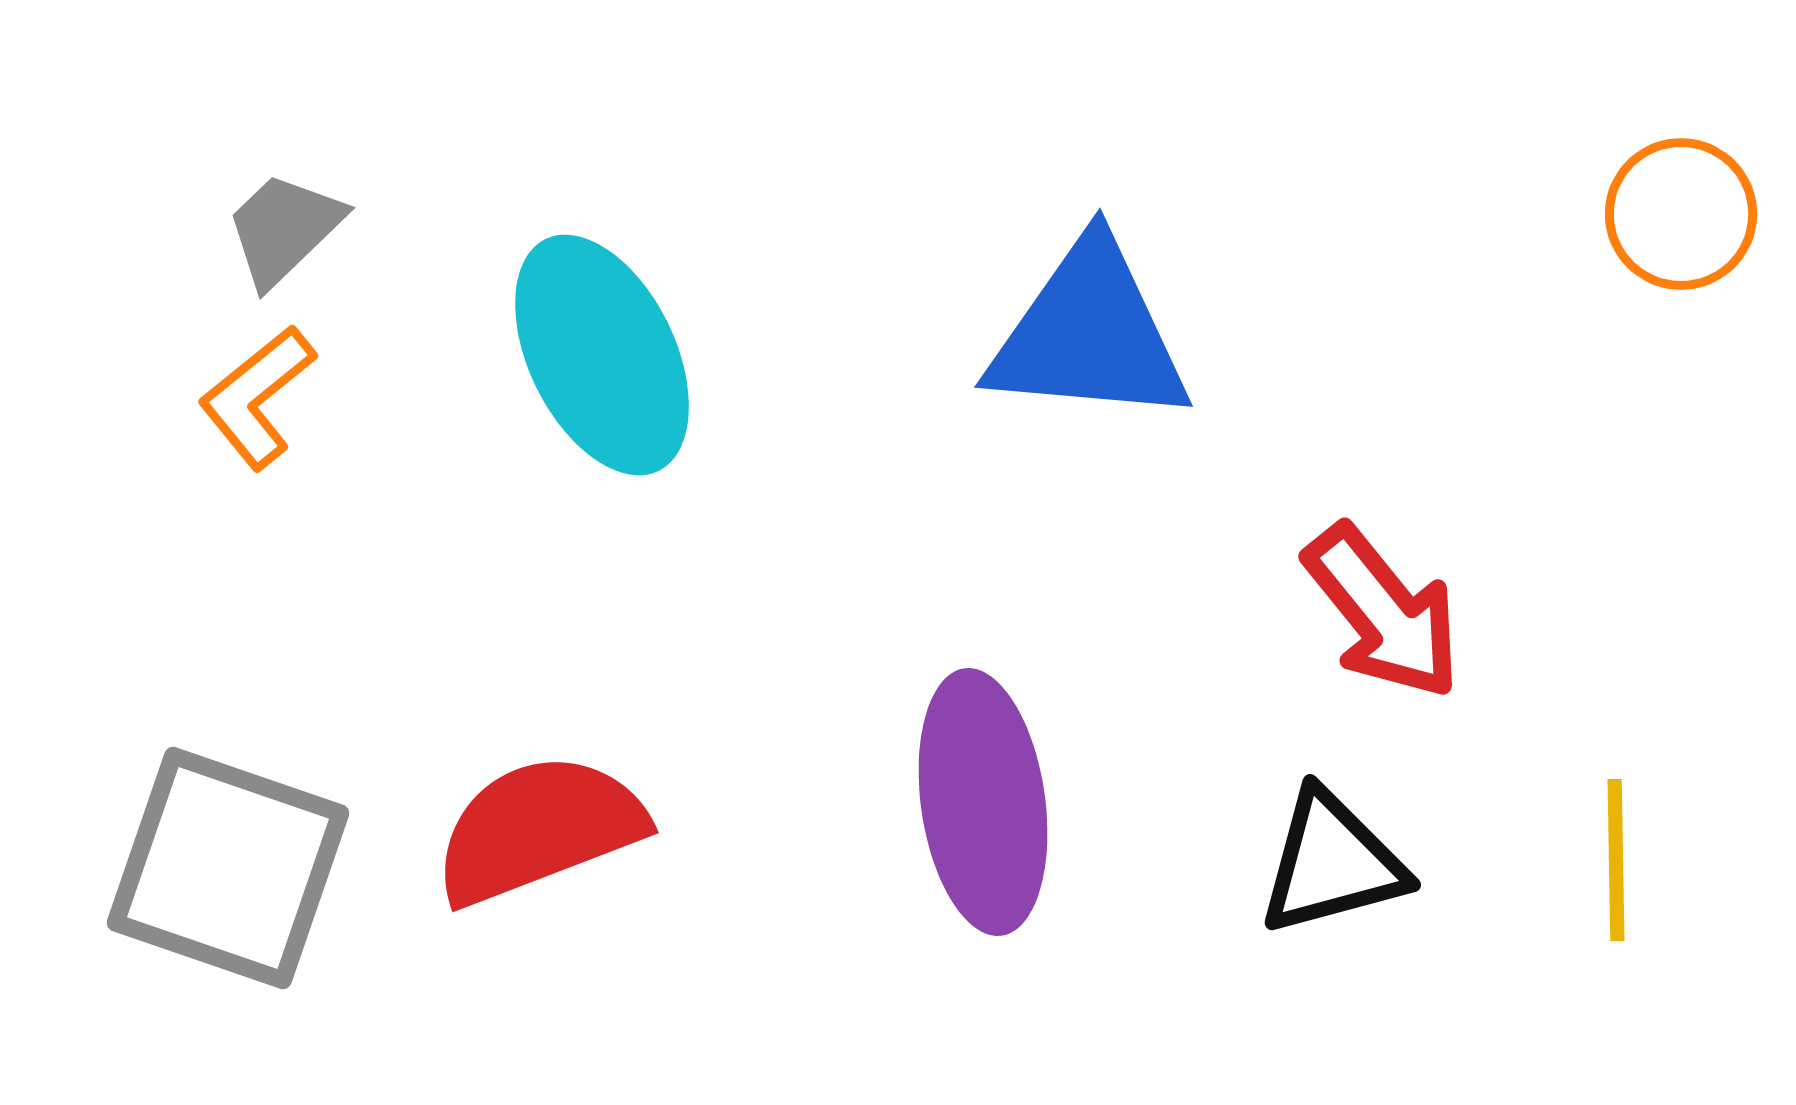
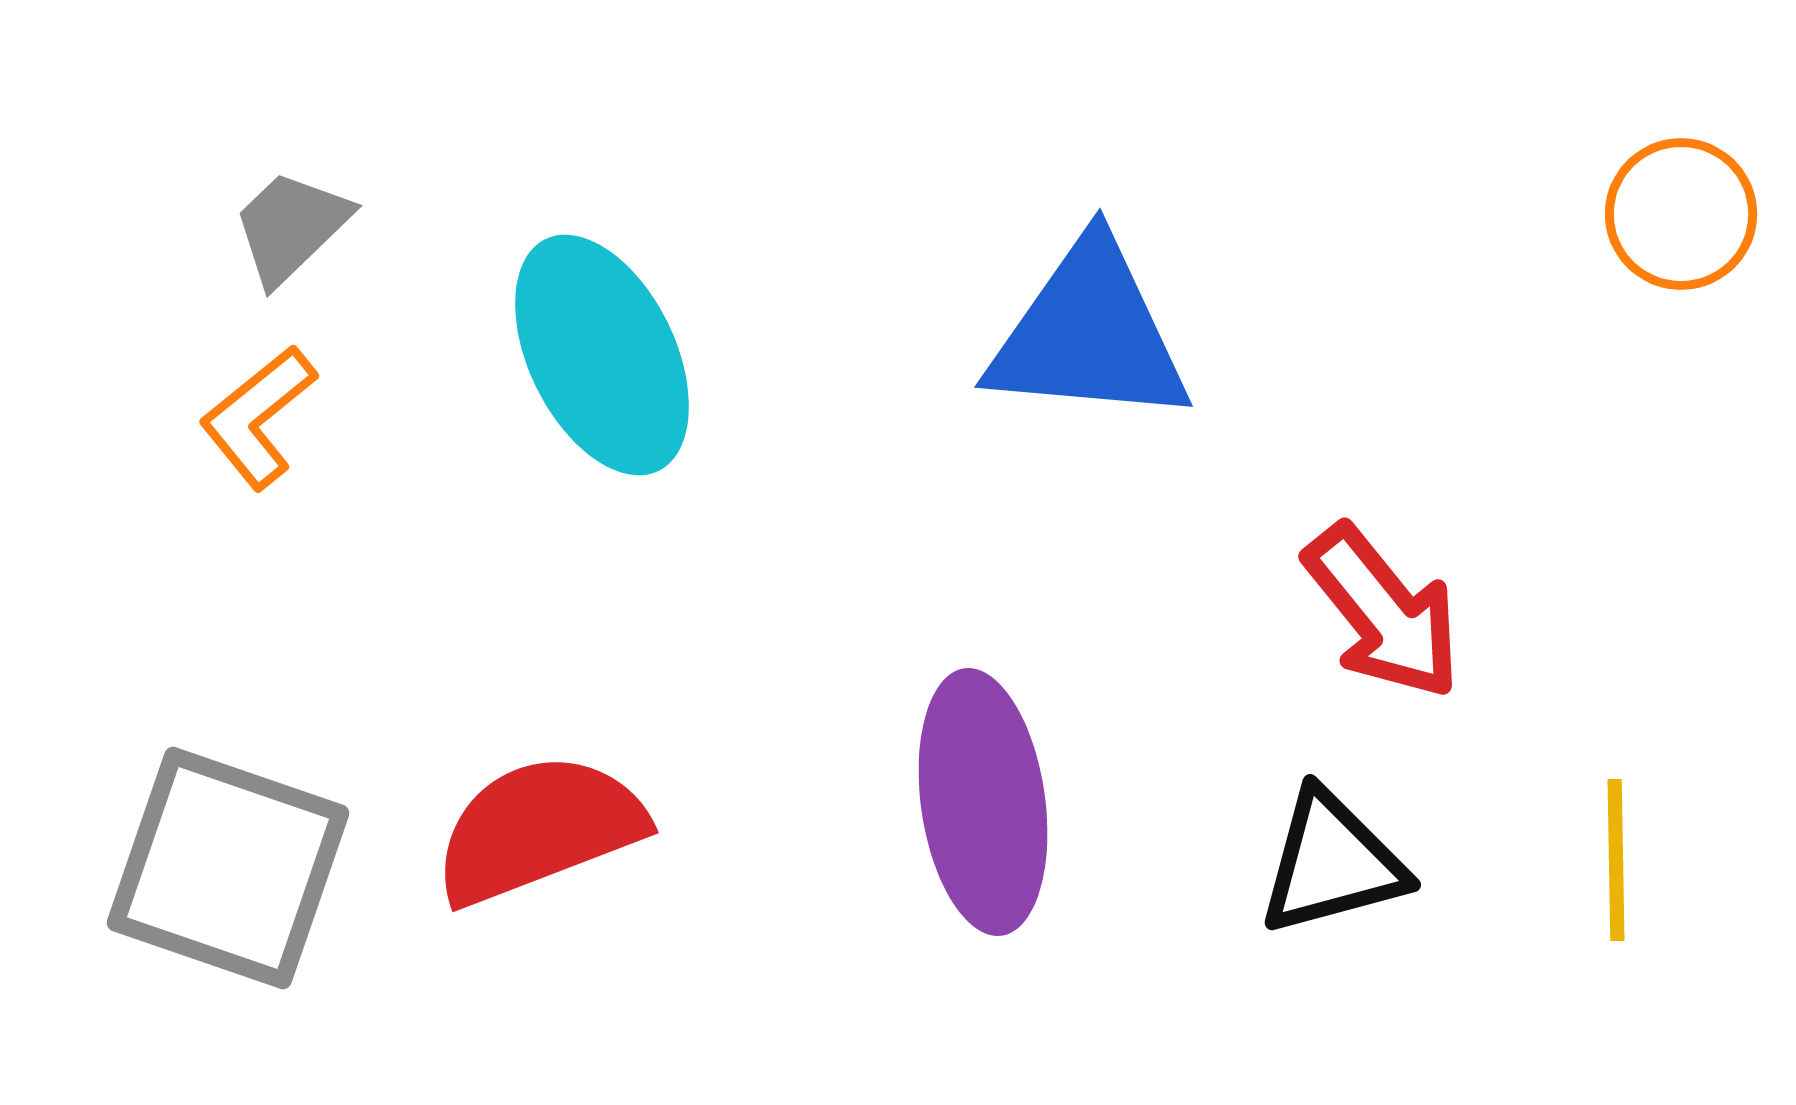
gray trapezoid: moved 7 px right, 2 px up
orange L-shape: moved 1 px right, 20 px down
